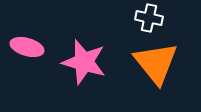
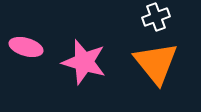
white cross: moved 7 px right, 1 px up; rotated 32 degrees counterclockwise
pink ellipse: moved 1 px left
